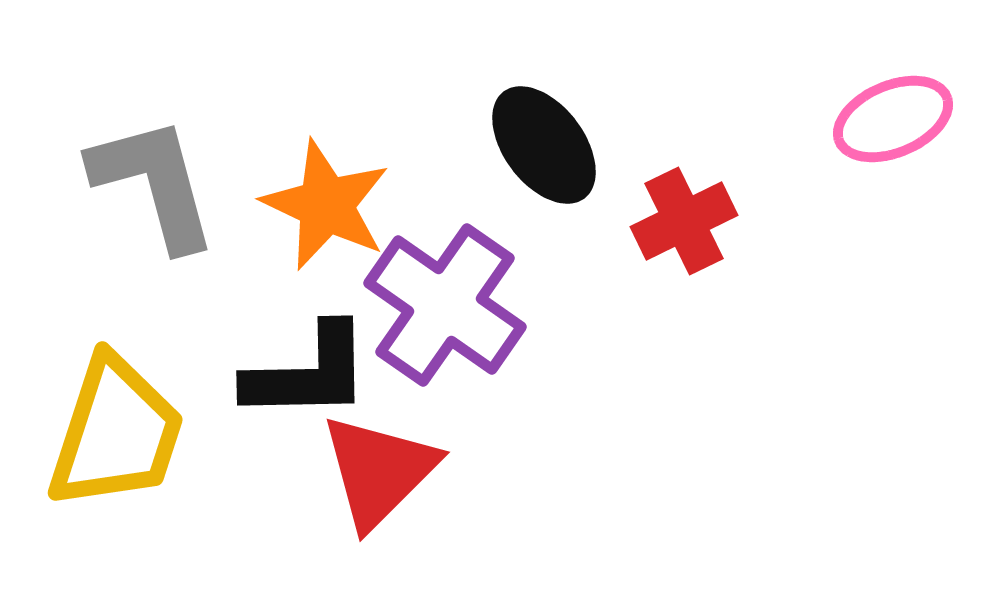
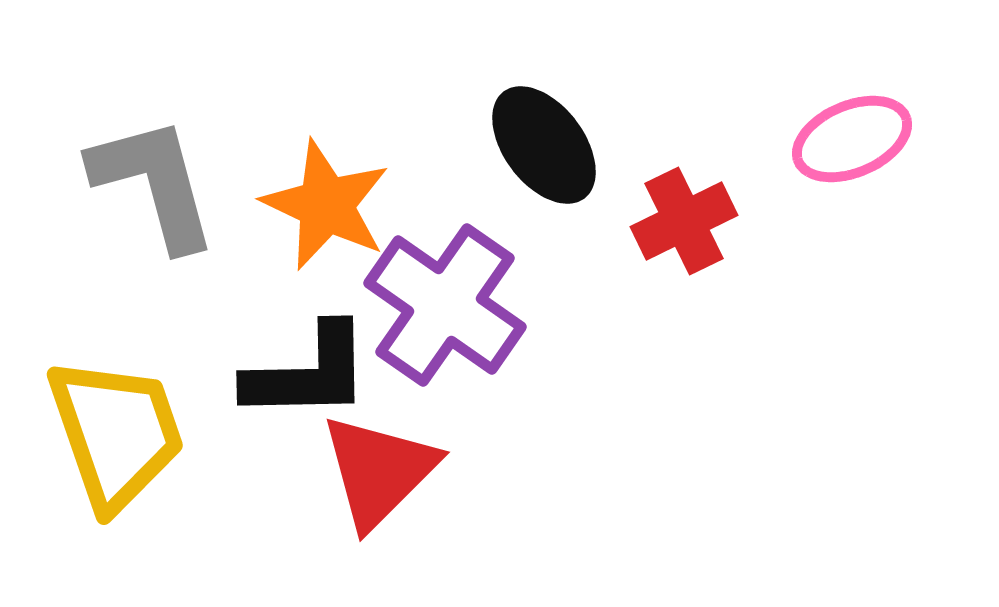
pink ellipse: moved 41 px left, 20 px down
yellow trapezoid: rotated 37 degrees counterclockwise
